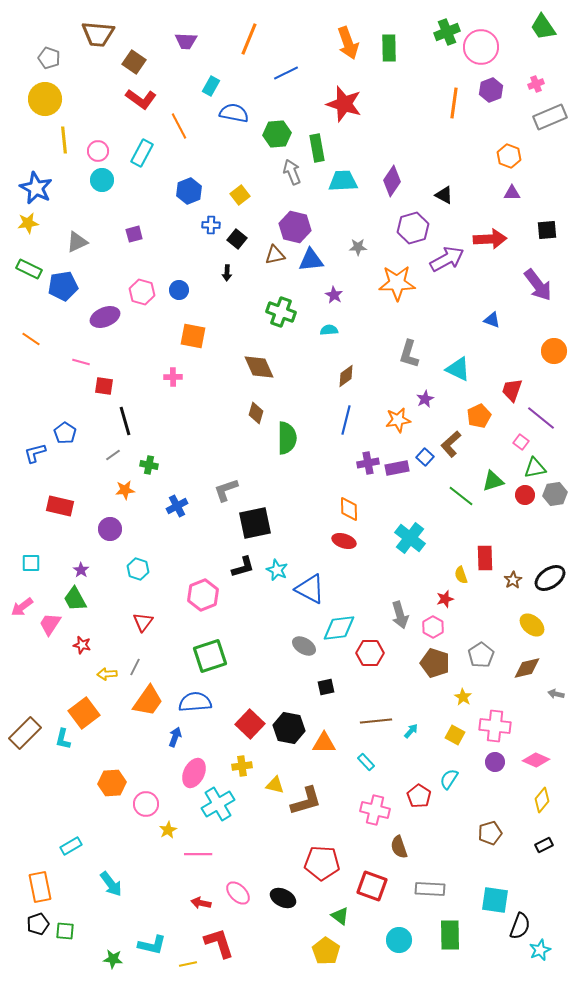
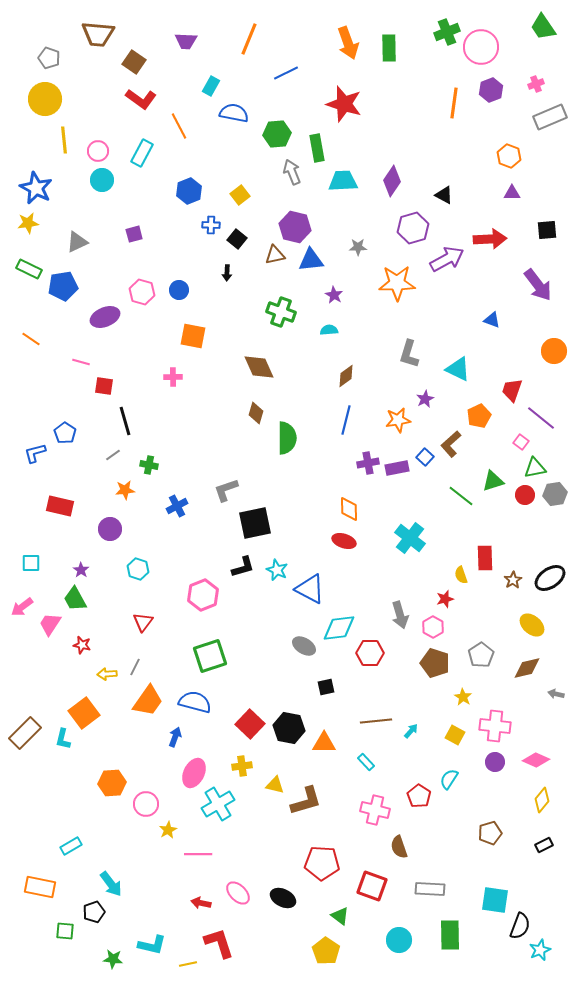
blue semicircle at (195, 702): rotated 20 degrees clockwise
orange rectangle at (40, 887): rotated 68 degrees counterclockwise
black pentagon at (38, 924): moved 56 px right, 12 px up
